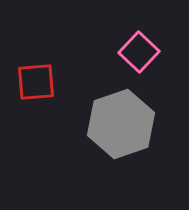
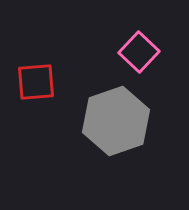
gray hexagon: moved 5 px left, 3 px up
